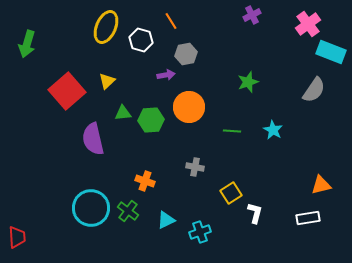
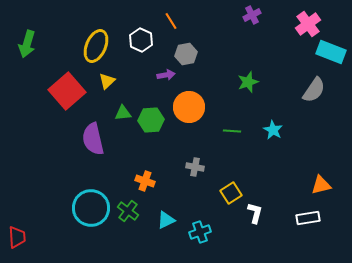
yellow ellipse: moved 10 px left, 19 px down
white hexagon: rotated 10 degrees clockwise
